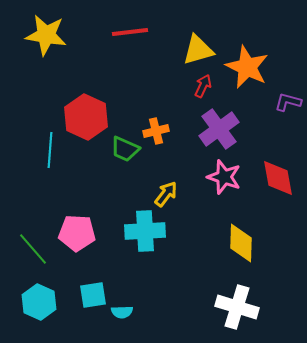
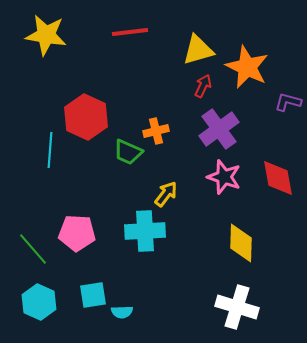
green trapezoid: moved 3 px right, 3 px down
